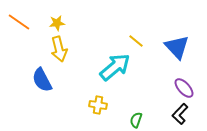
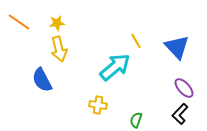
yellow line: rotated 21 degrees clockwise
